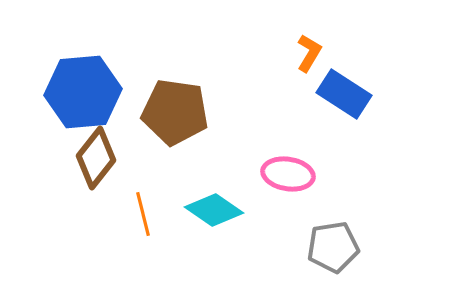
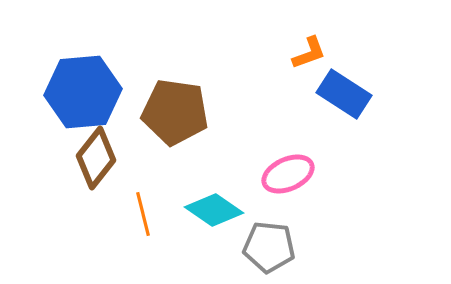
orange L-shape: rotated 39 degrees clockwise
pink ellipse: rotated 33 degrees counterclockwise
gray pentagon: moved 64 px left; rotated 15 degrees clockwise
